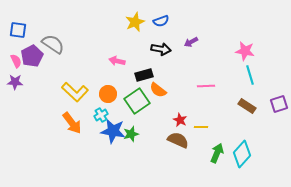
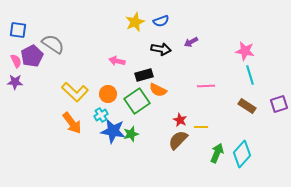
orange semicircle: rotated 12 degrees counterclockwise
brown semicircle: rotated 70 degrees counterclockwise
